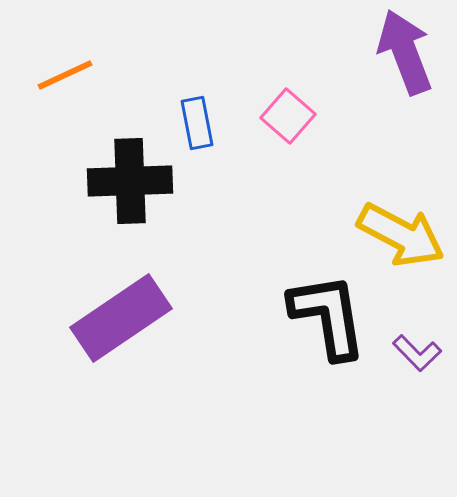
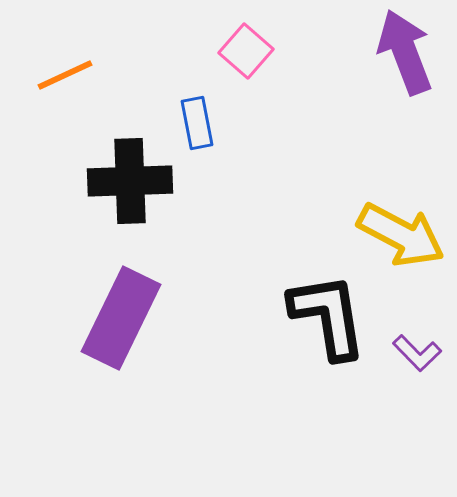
pink square: moved 42 px left, 65 px up
purple rectangle: rotated 30 degrees counterclockwise
